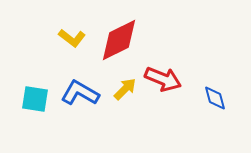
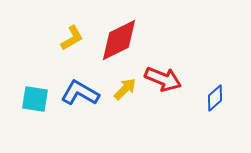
yellow L-shape: rotated 68 degrees counterclockwise
blue diamond: rotated 64 degrees clockwise
